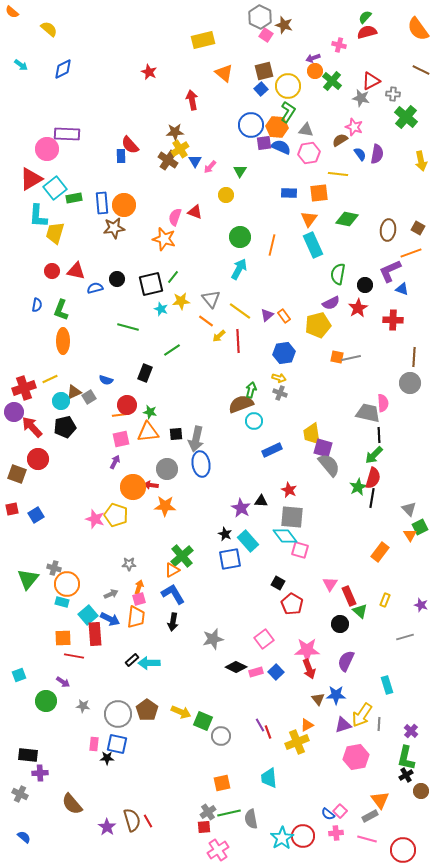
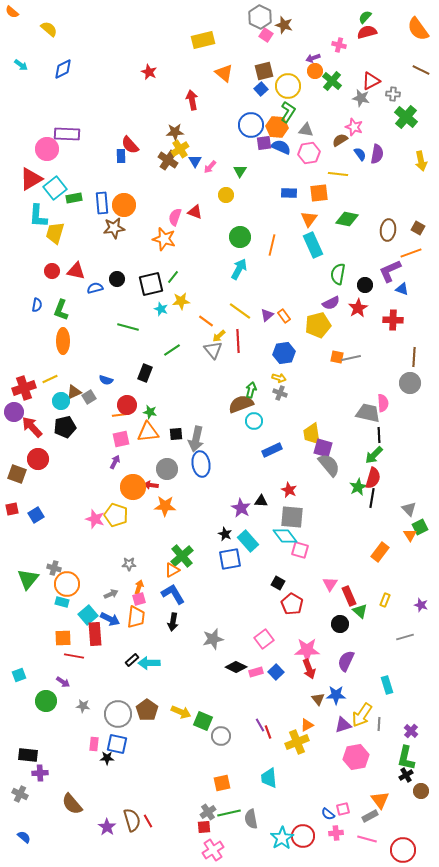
gray triangle at (211, 299): moved 2 px right, 51 px down
pink square at (340, 811): moved 3 px right, 2 px up; rotated 32 degrees clockwise
pink cross at (218, 850): moved 5 px left
